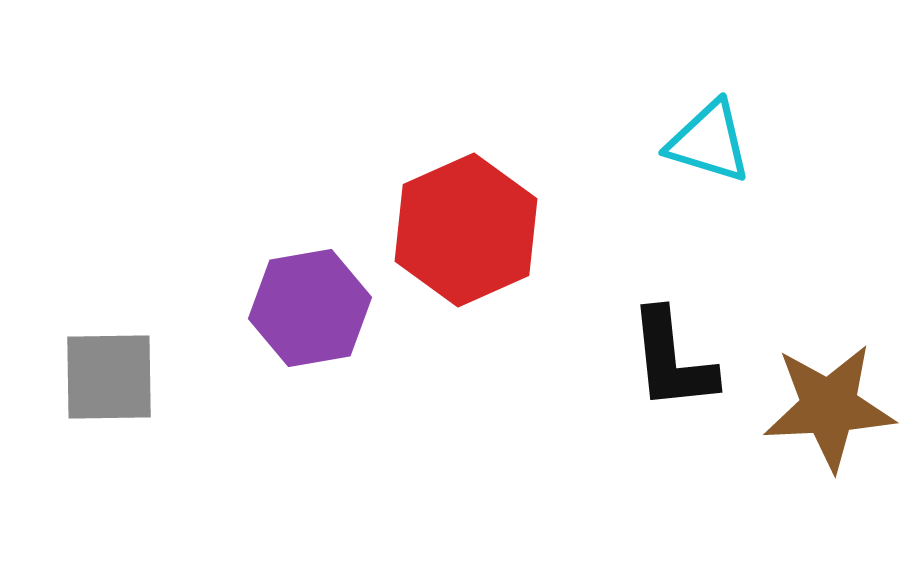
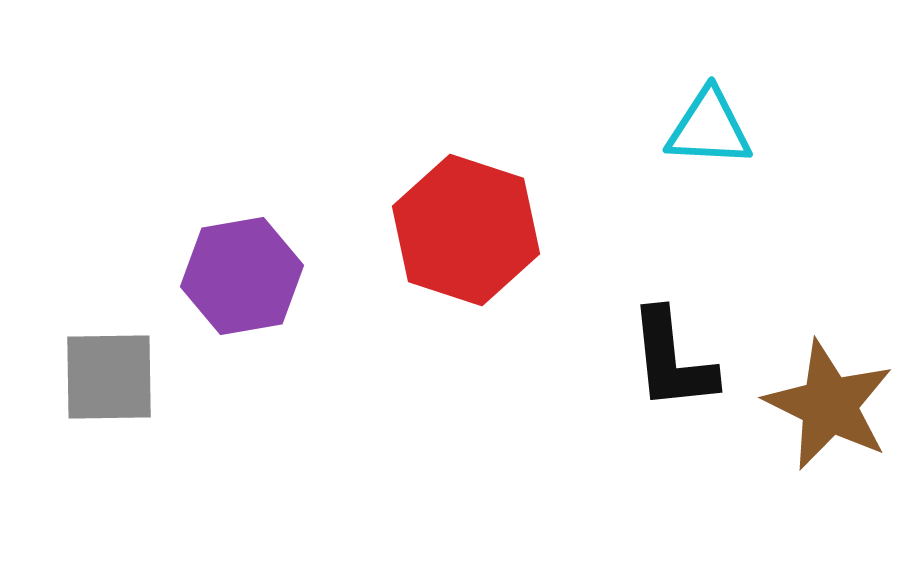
cyan triangle: moved 14 px up; rotated 14 degrees counterclockwise
red hexagon: rotated 18 degrees counterclockwise
purple hexagon: moved 68 px left, 32 px up
brown star: moved 2 px up; rotated 29 degrees clockwise
